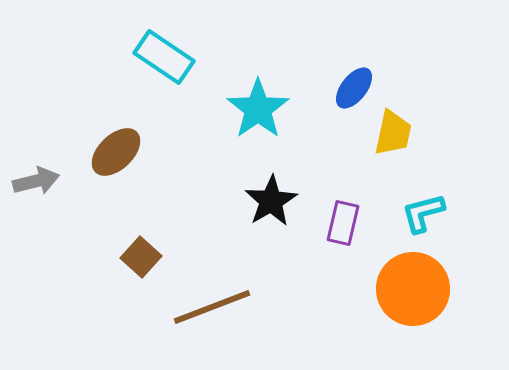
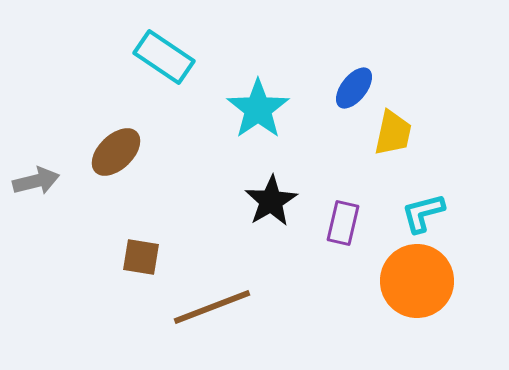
brown square: rotated 33 degrees counterclockwise
orange circle: moved 4 px right, 8 px up
